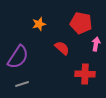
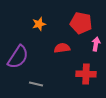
red semicircle: rotated 49 degrees counterclockwise
red cross: moved 1 px right
gray line: moved 14 px right; rotated 32 degrees clockwise
